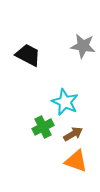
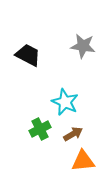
green cross: moved 3 px left, 2 px down
orange triangle: moved 7 px right; rotated 25 degrees counterclockwise
